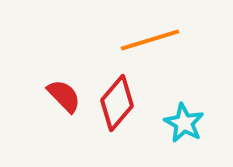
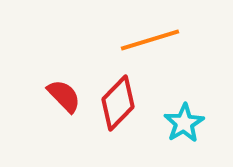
red diamond: moved 1 px right; rotated 4 degrees clockwise
cyan star: rotated 12 degrees clockwise
